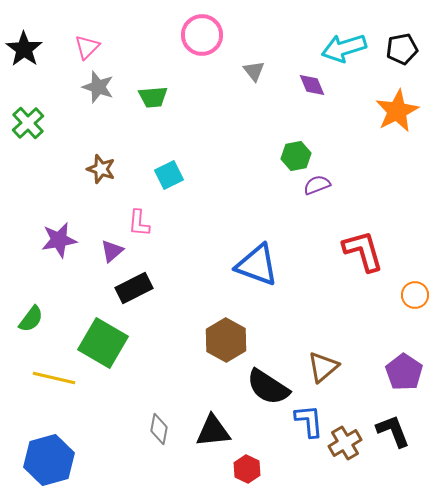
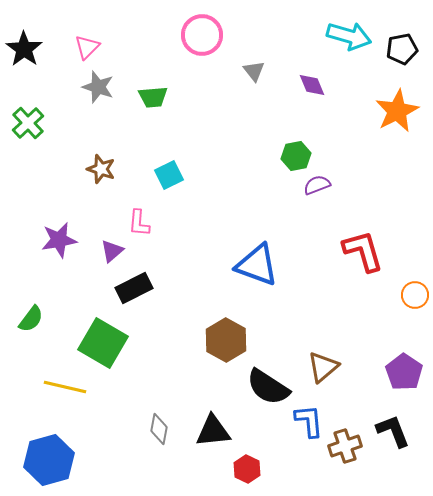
cyan arrow: moved 5 px right, 12 px up; rotated 147 degrees counterclockwise
yellow line: moved 11 px right, 9 px down
brown cross: moved 3 px down; rotated 12 degrees clockwise
